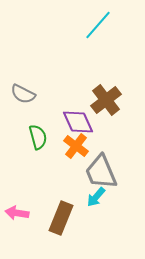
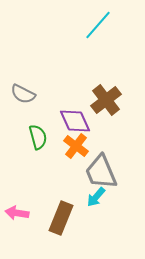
purple diamond: moved 3 px left, 1 px up
